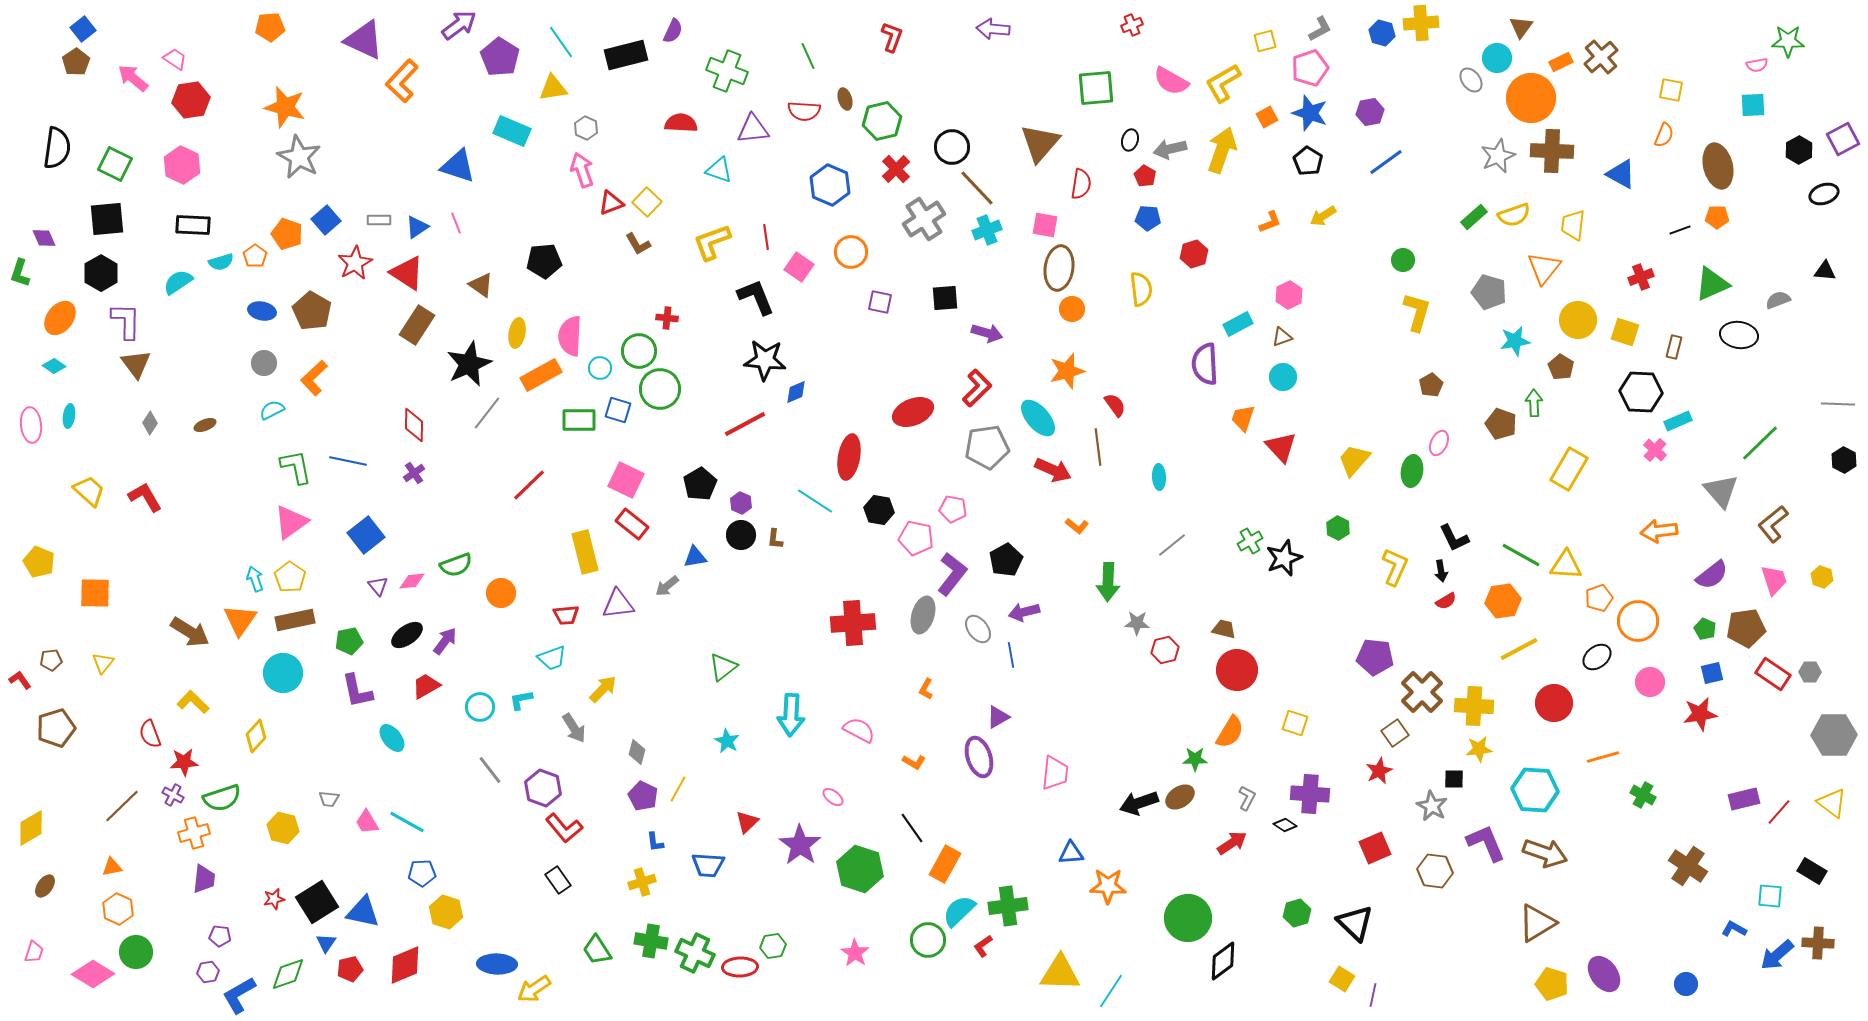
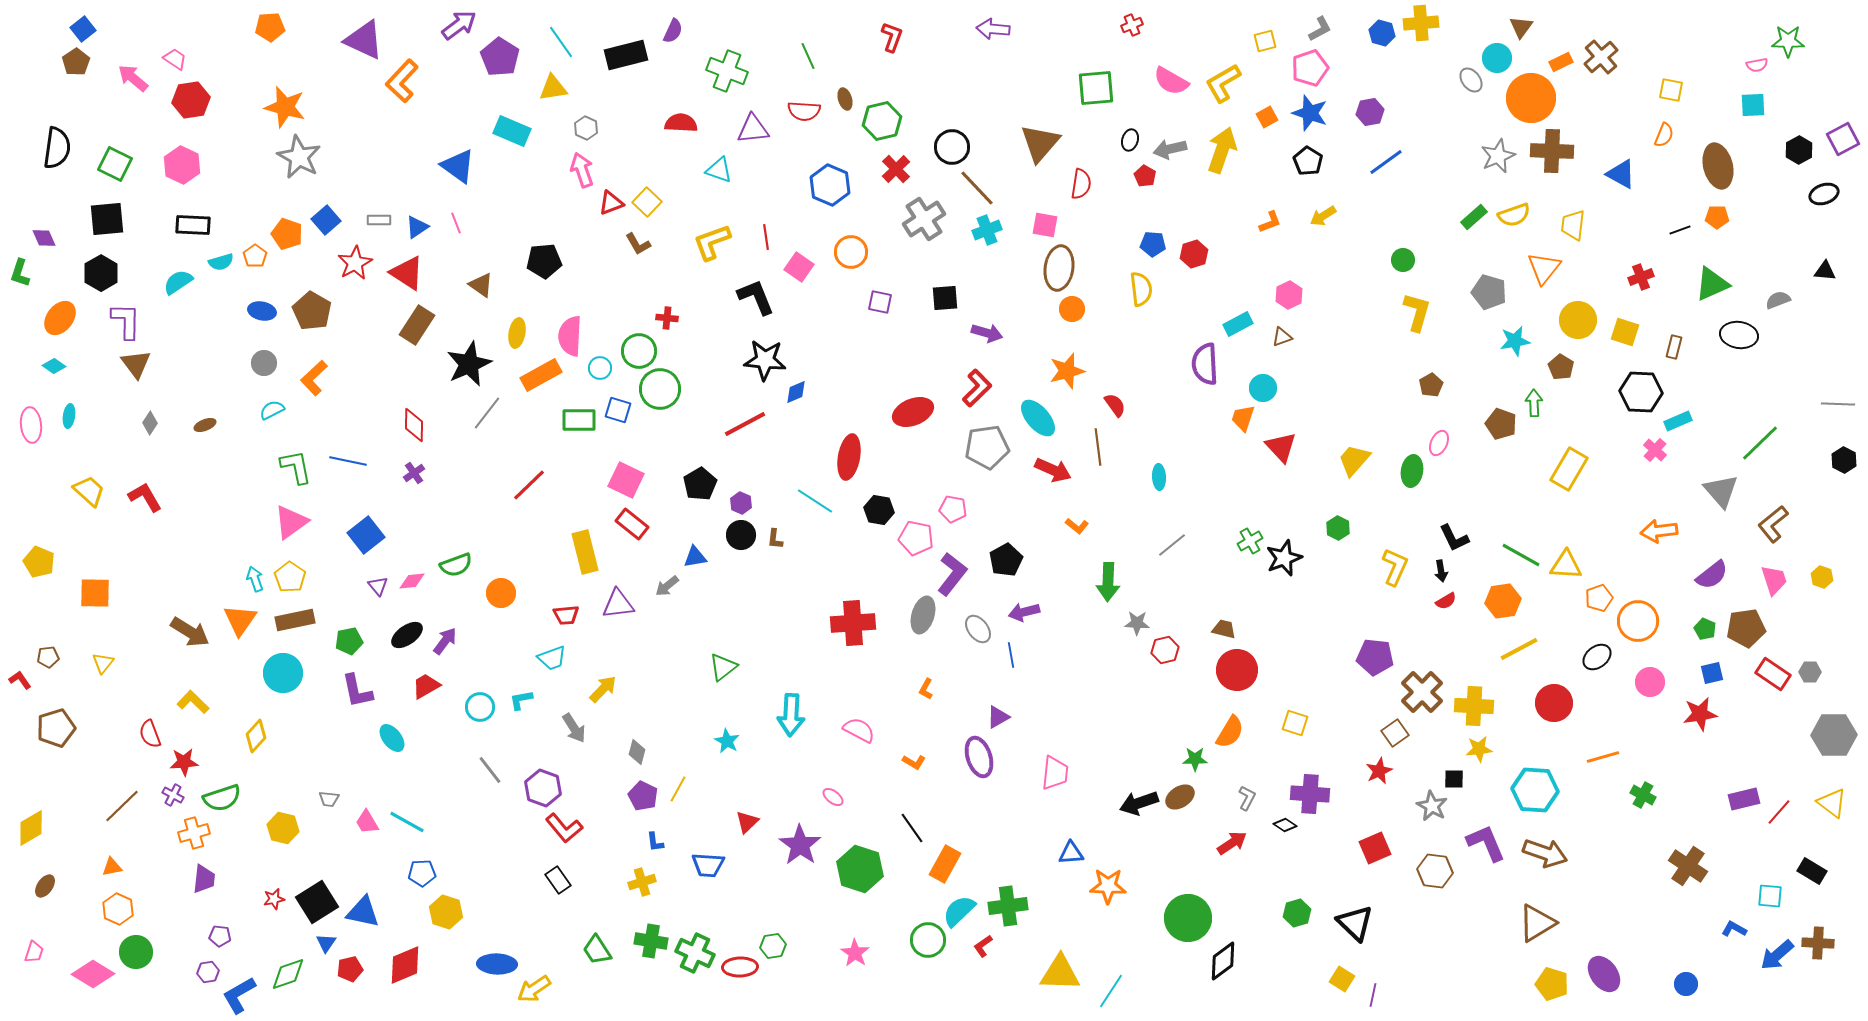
blue triangle at (458, 166): rotated 18 degrees clockwise
blue pentagon at (1148, 218): moved 5 px right, 26 px down
cyan circle at (1283, 377): moved 20 px left, 11 px down
brown pentagon at (51, 660): moved 3 px left, 3 px up
